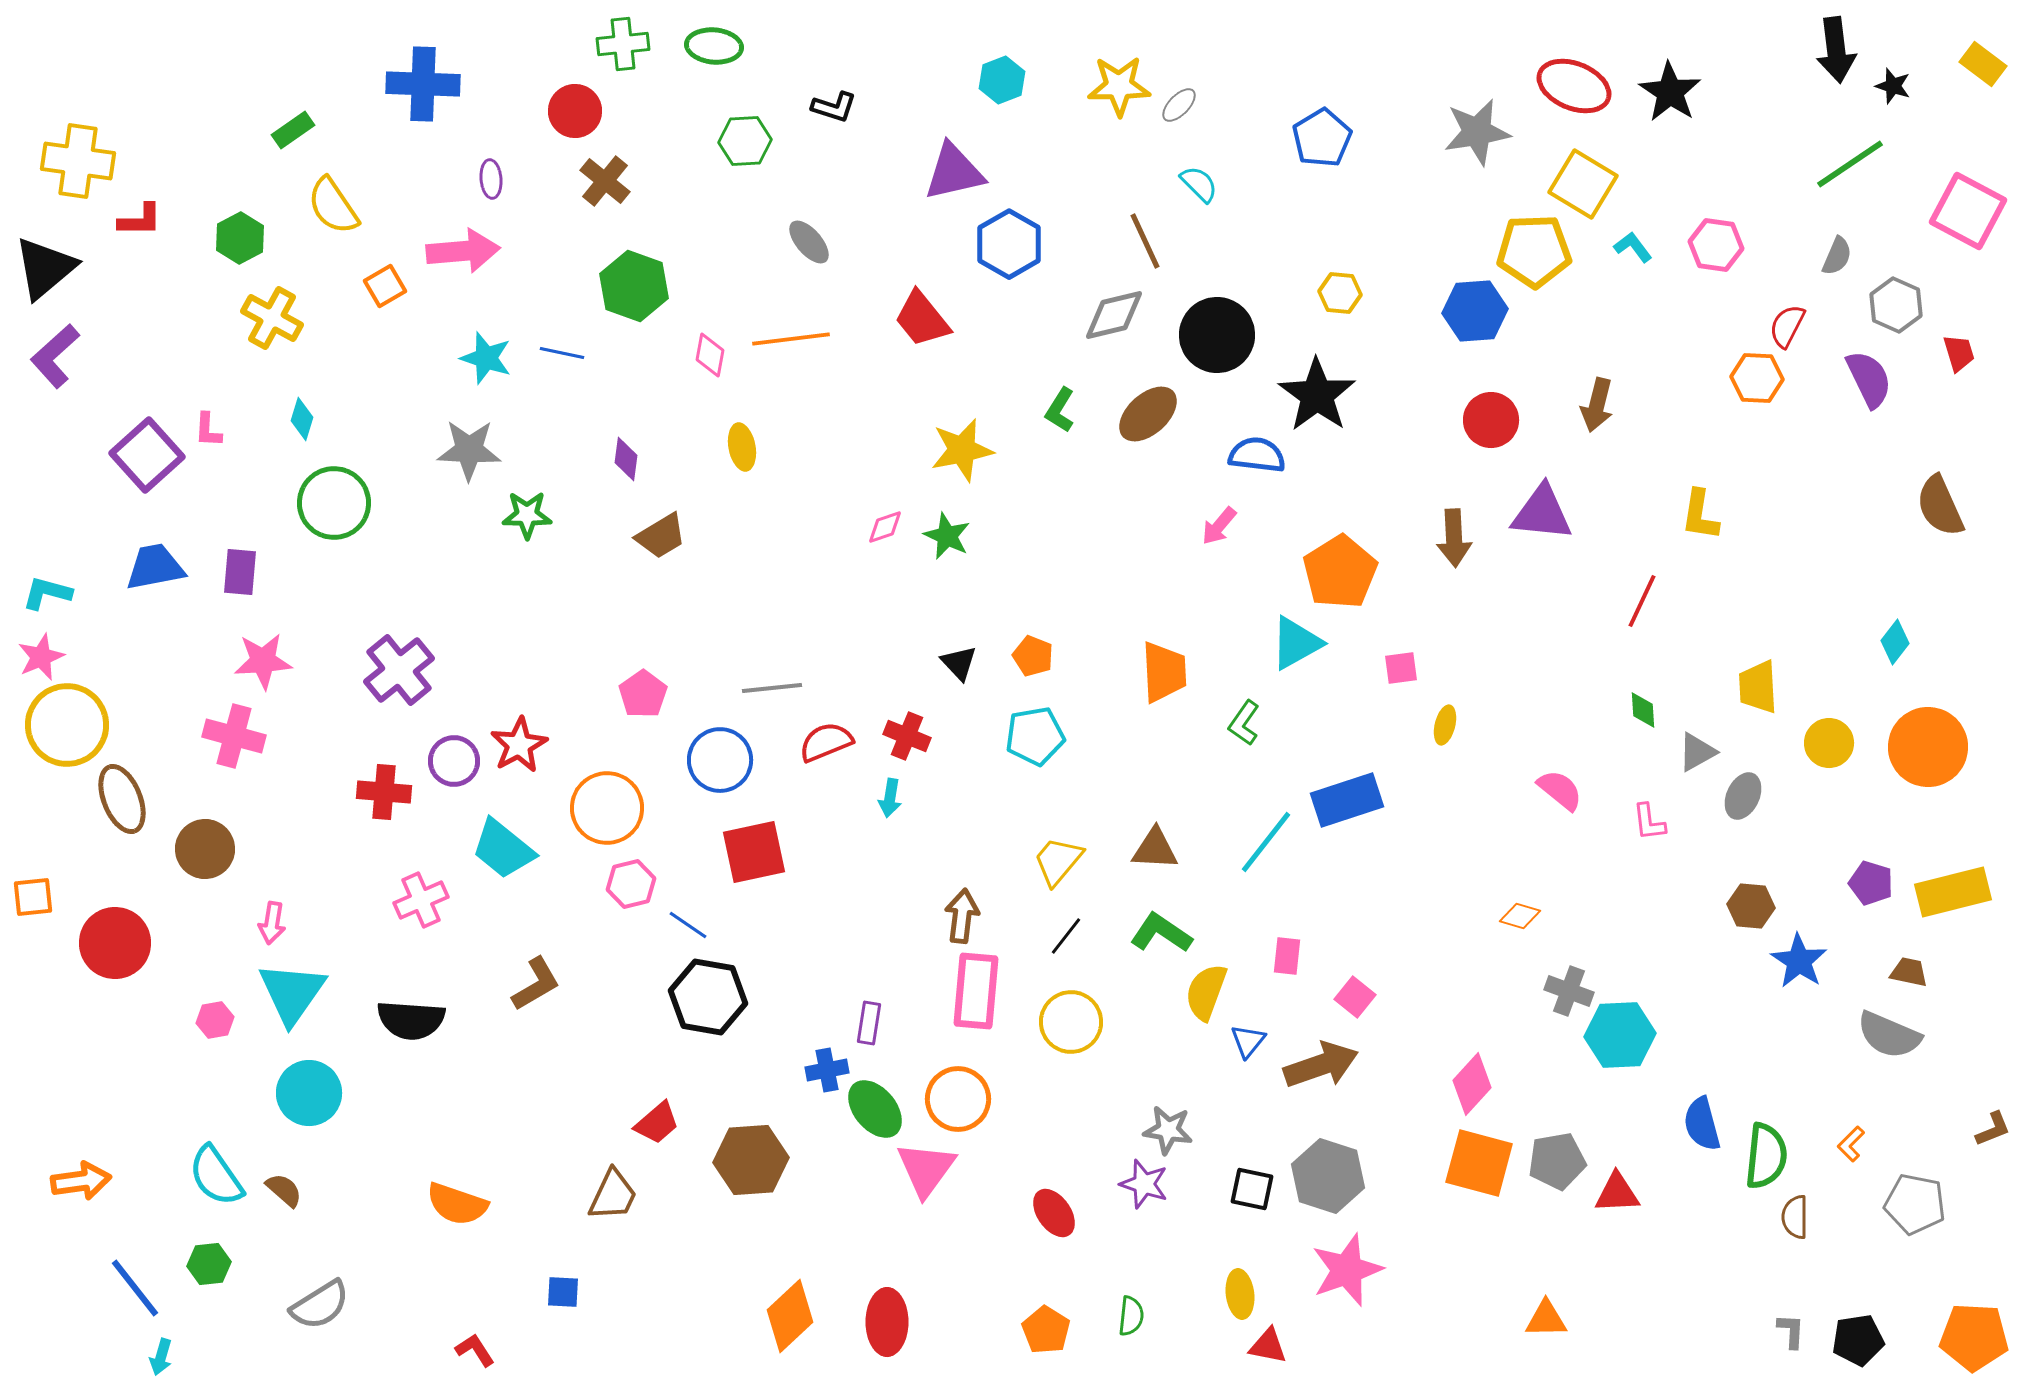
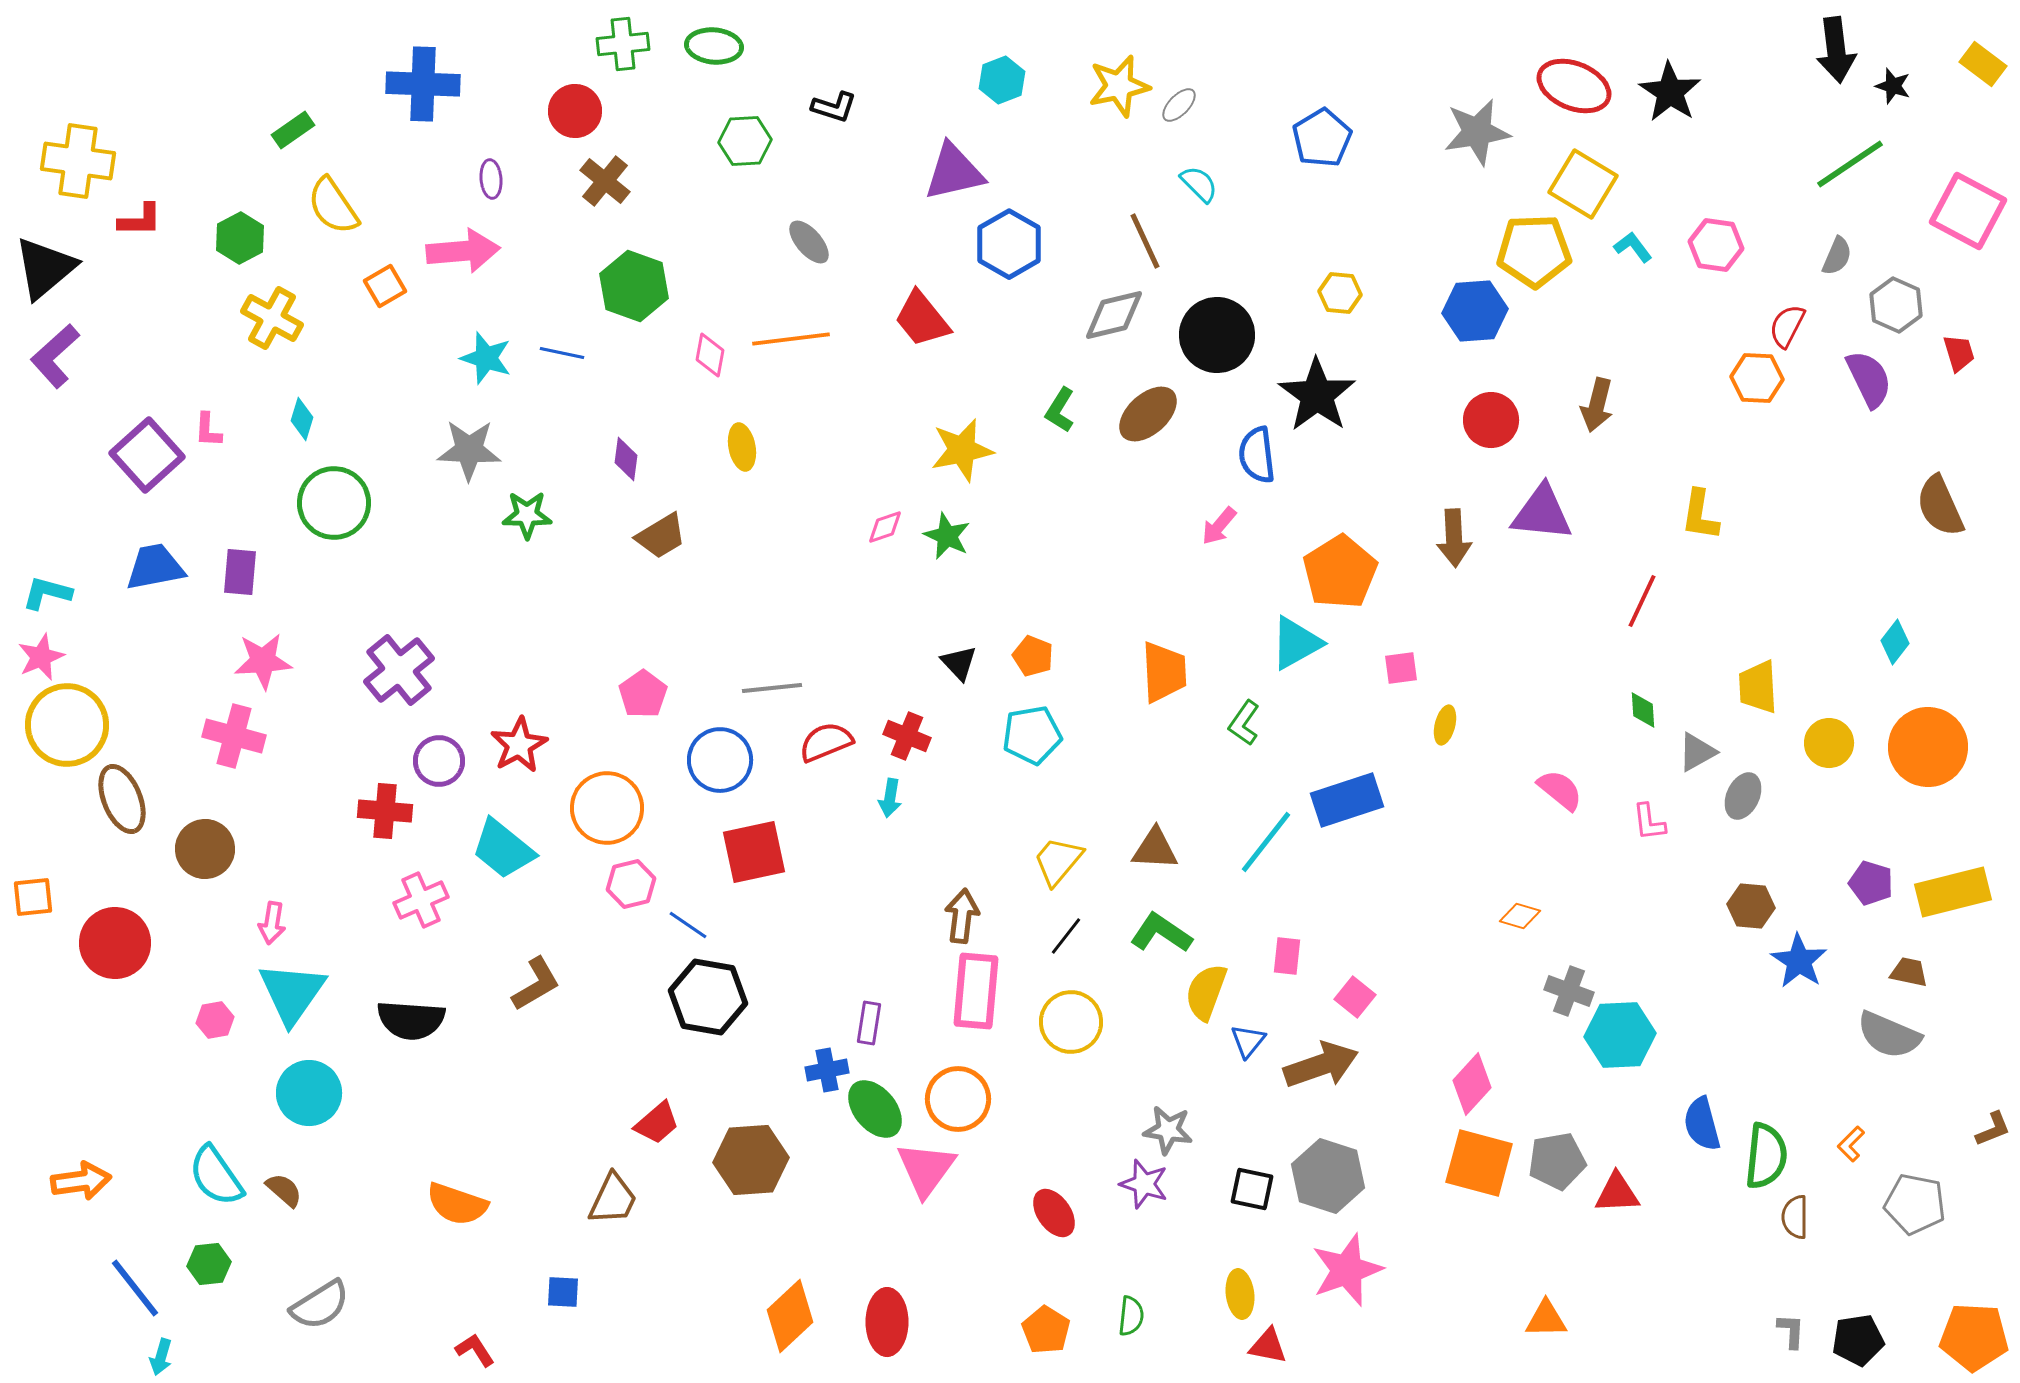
yellow star at (1119, 86): rotated 12 degrees counterclockwise
blue semicircle at (1257, 455): rotated 104 degrees counterclockwise
cyan pentagon at (1035, 736): moved 3 px left, 1 px up
purple circle at (454, 761): moved 15 px left
red cross at (384, 792): moved 1 px right, 19 px down
brown trapezoid at (613, 1195): moved 4 px down
